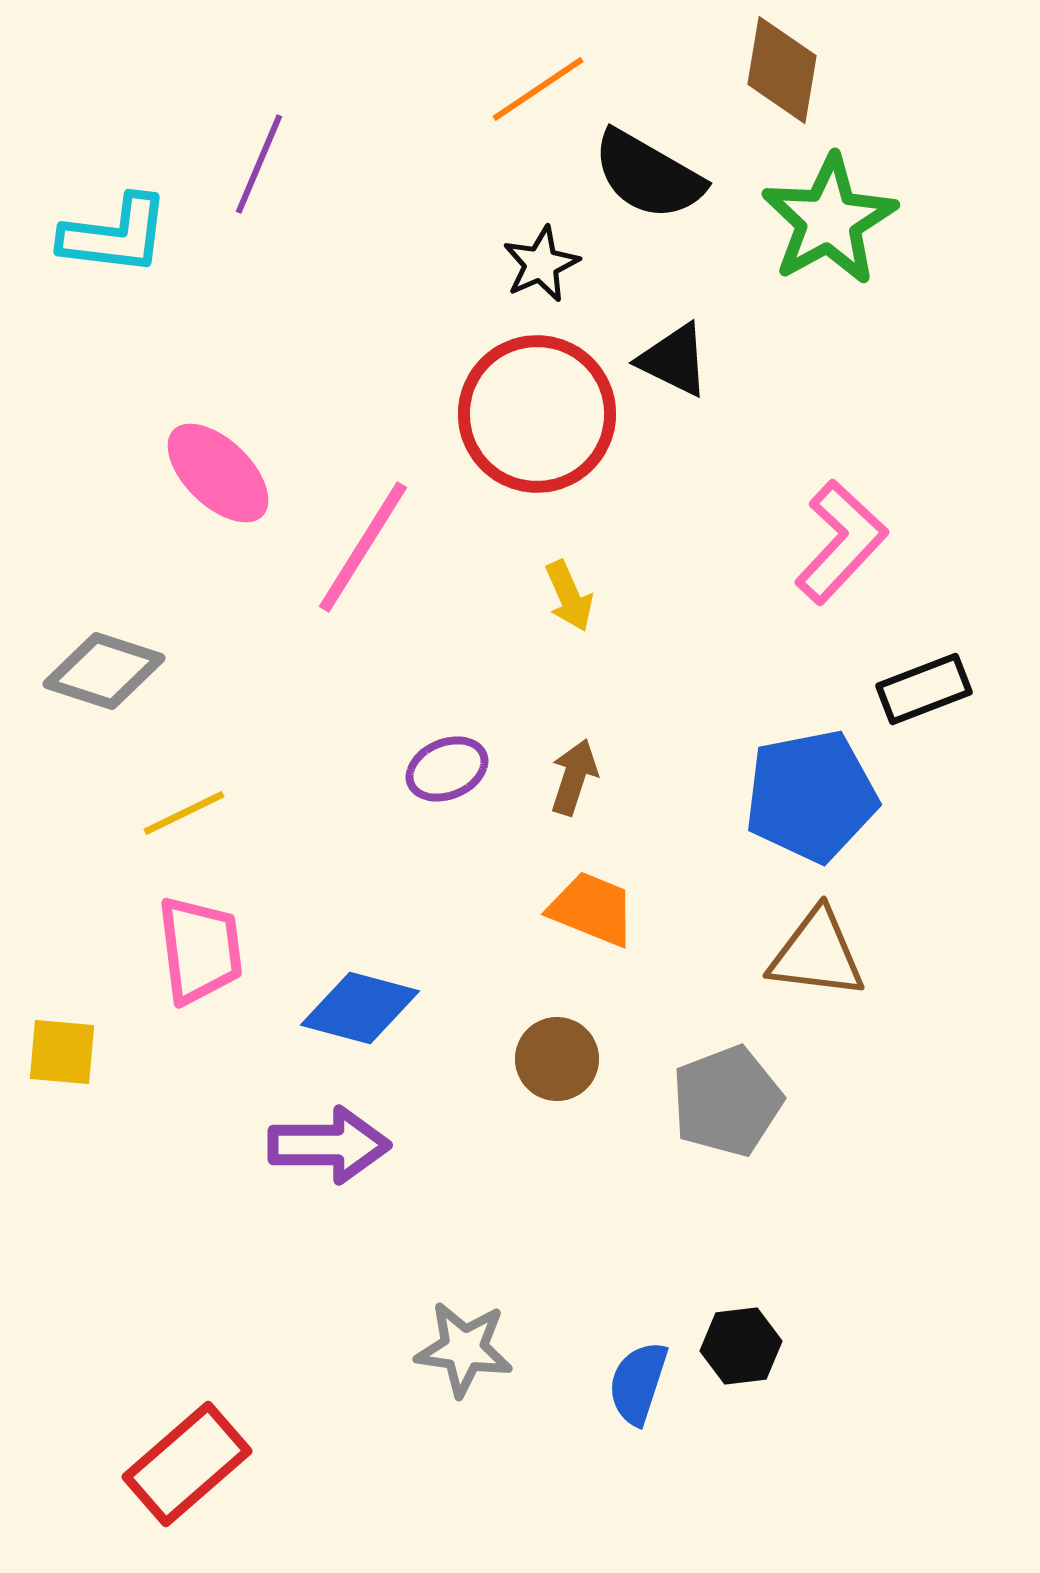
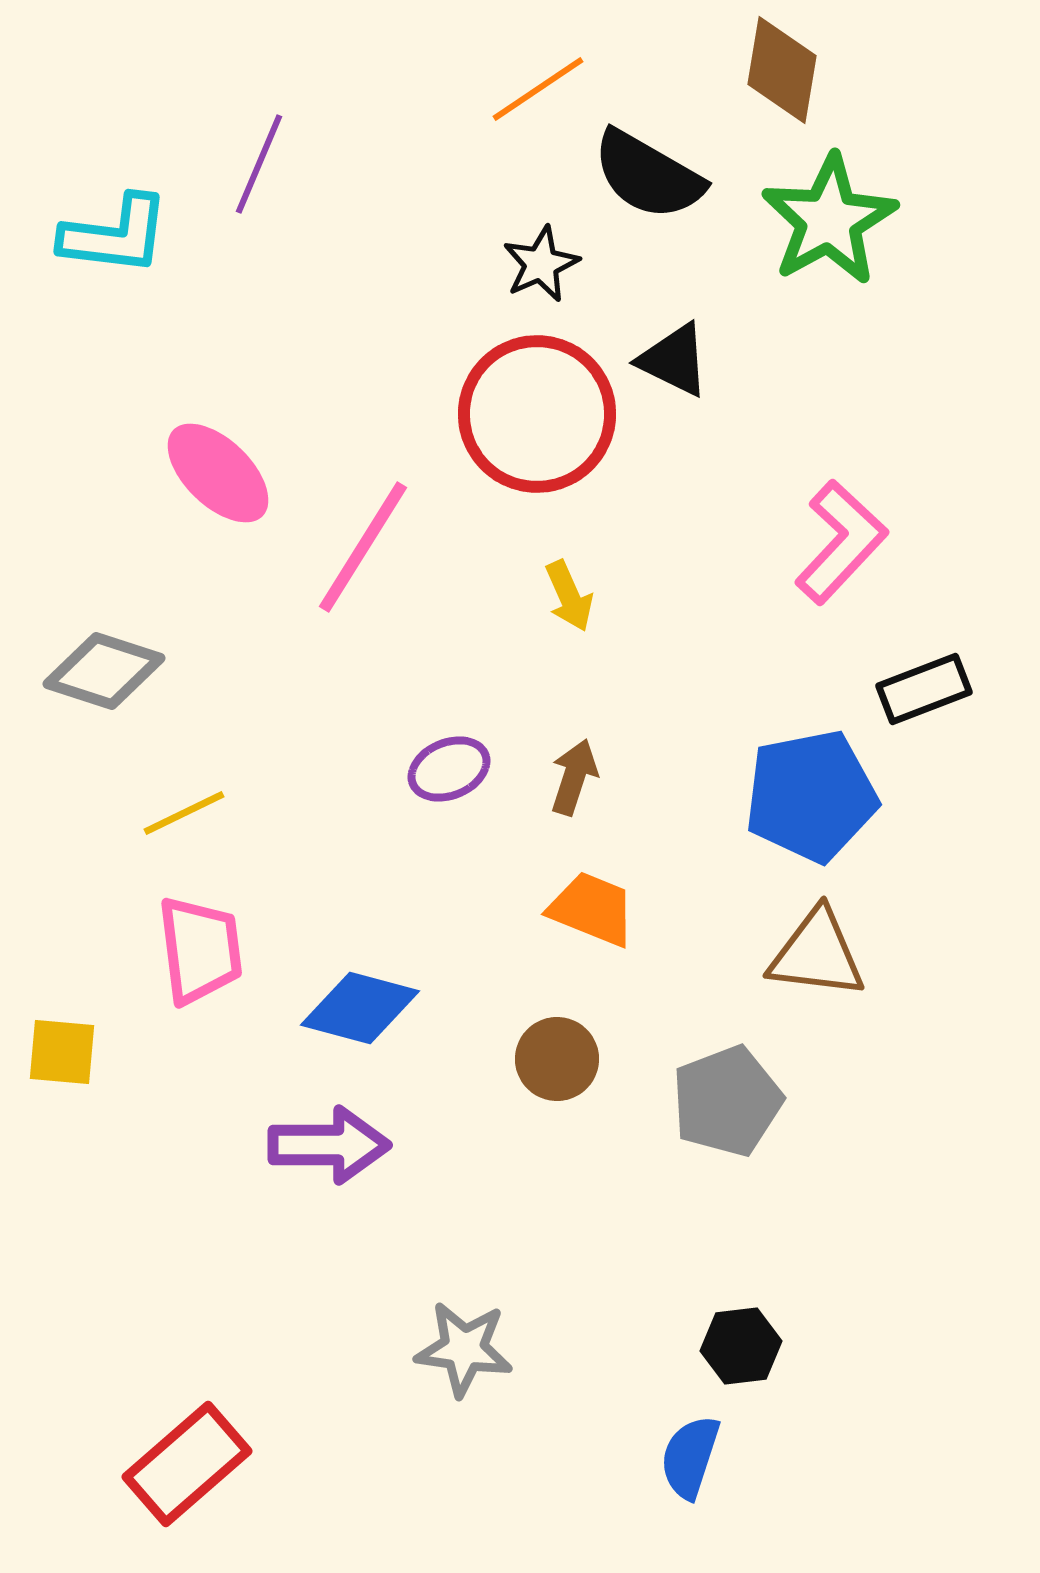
purple ellipse: moved 2 px right
blue semicircle: moved 52 px right, 74 px down
